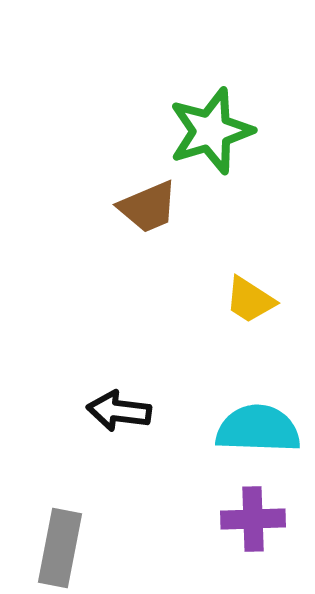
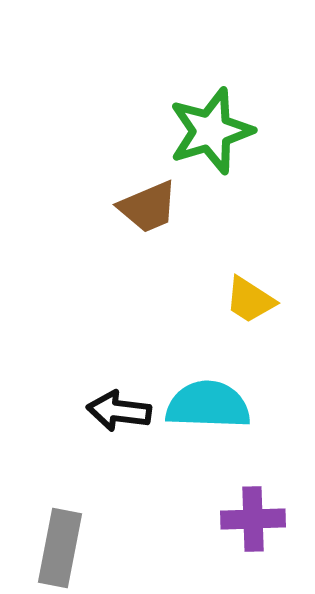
cyan semicircle: moved 50 px left, 24 px up
